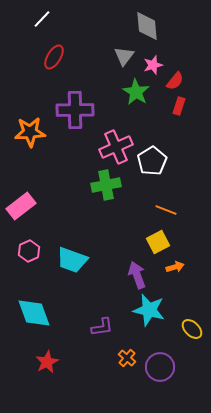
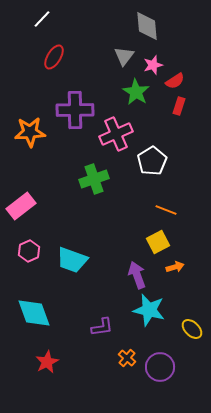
red semicircle: rotated 18 degrees clockwise
pink cross: moved 13 px up
green cross: moved 12 px left, 6 px up; rotated 8 degrees counterclockwise
